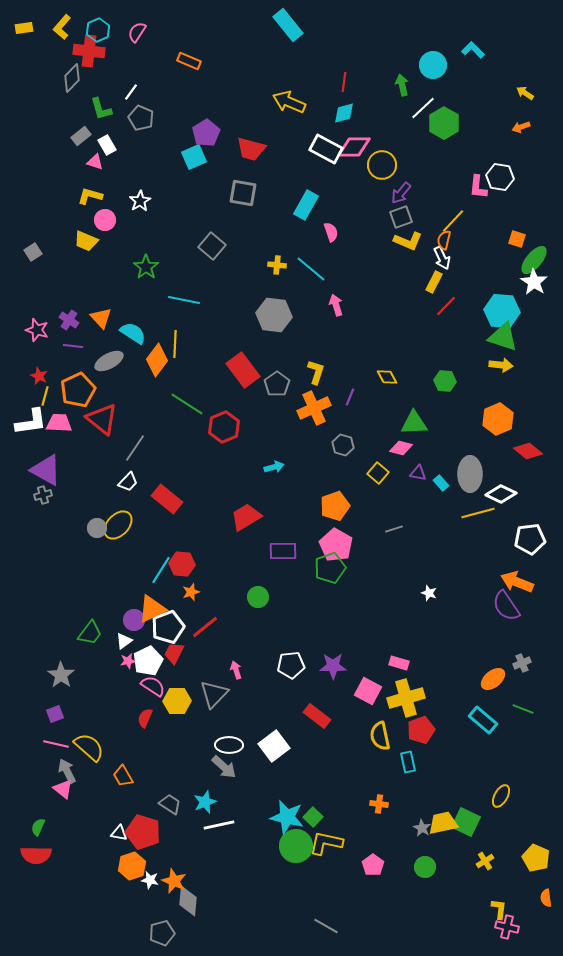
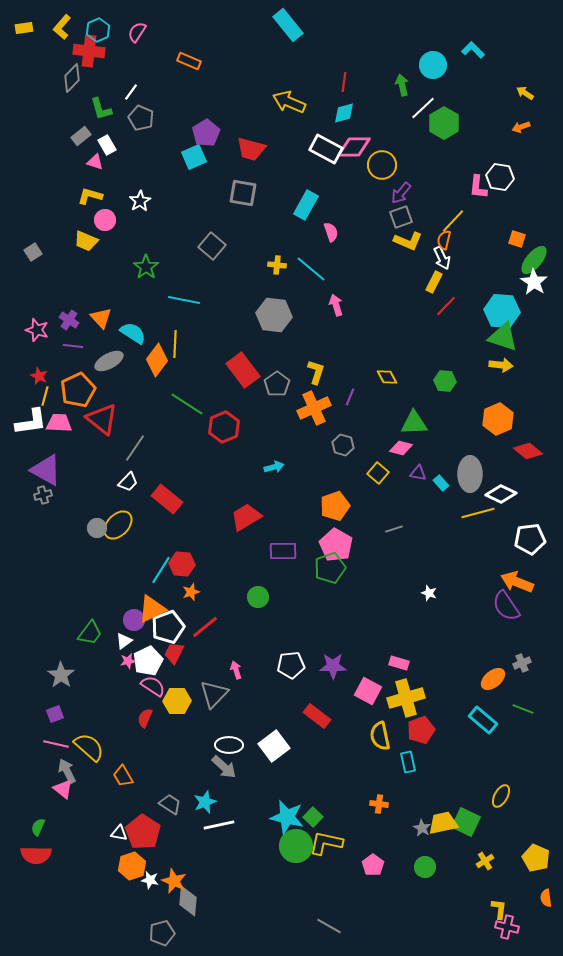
red pentagon at (143, 832): rotated 16 degrees clockwise
gray line at (326, 926): moved 3 px right
